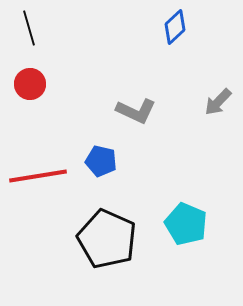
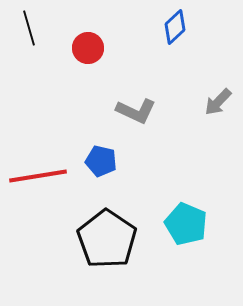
red circle: moved 58 px right, 36 px up
black pentagon: rotated 10 degrees clockwise
